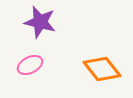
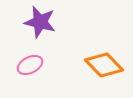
orange diamond: moved 2 px right, 4 px up; rotated 6 degrees counterclockwise
